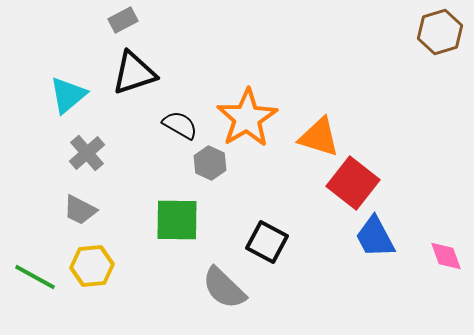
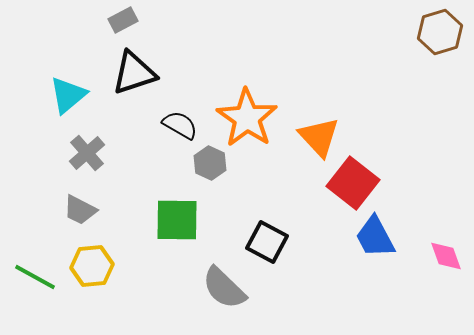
orange star: rotated 6 degrees counterclockwise
orange triangle: rotated 30 degrees clockwise
